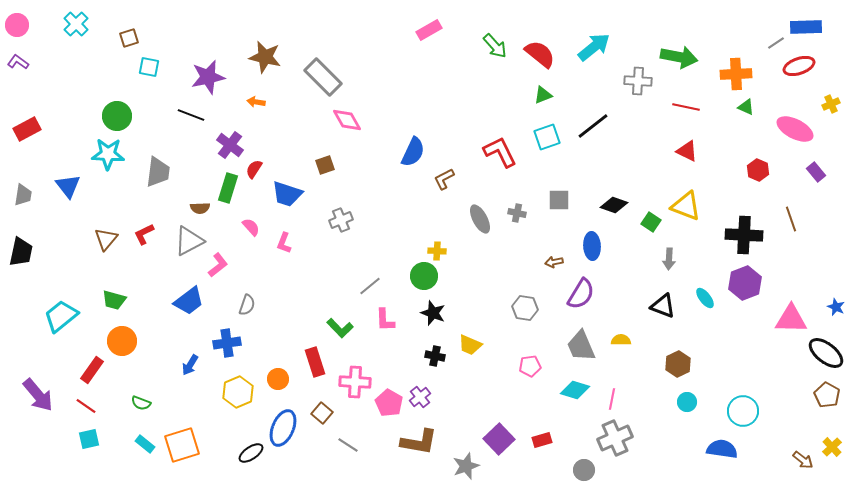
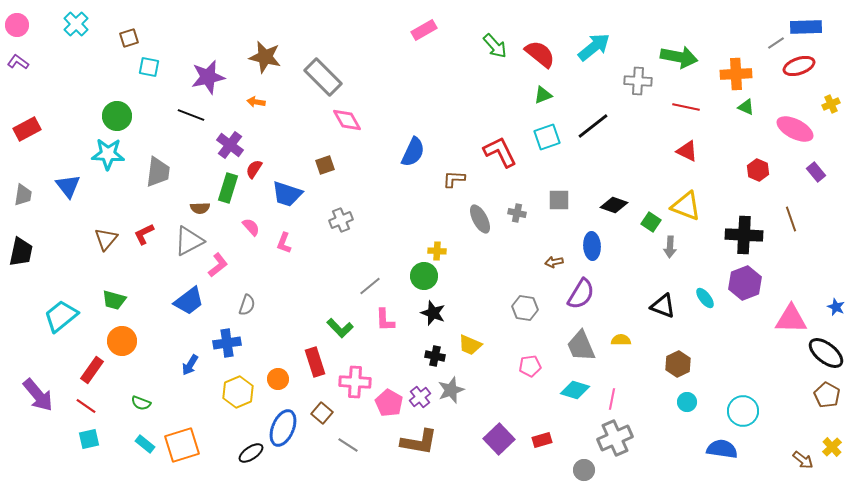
pink rectangle at (429, 30): moved 5 px left
brown L-shape at (444, 179): moved 10 px right; rotated 30 degrees clockwise
gray arrow at (669, 259): moved 1 px right, 12 px up
gray star at (466, 466): moved 15 px left, 76 px up
